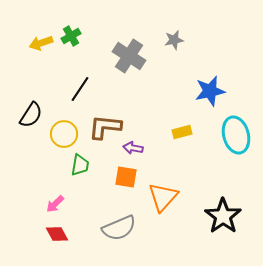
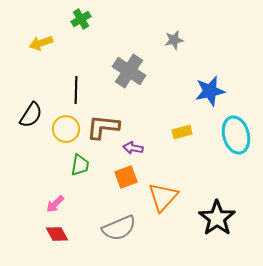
green cross: moved 10 px right, 17 px up
gray cross: moved 15 px down
black line: moved 4 px left, 1 px down; rotated 32 degrees counterclockwise
brown L-shape: moved 2 px left
yellow circle: moved 2 px right, 5 px up
orange square: rotated 30 degrees counterclockwise
black star: moved 6 px left, 2 px down
